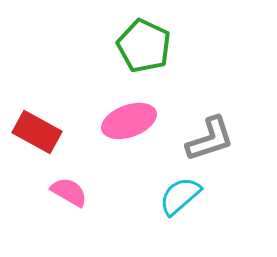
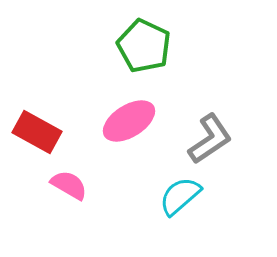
pink ellipse: rotated 12 degrees counterclockwise
gray L-shape: rotated 16 degrees counterclockwise
pink semicircle: moved 7 px up
